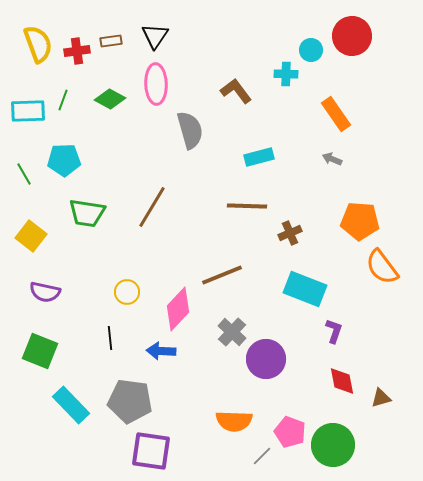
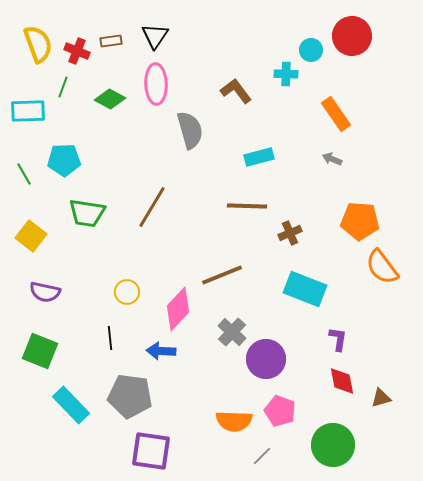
red cross at (77, 51): rotated 30 degrees clockwise
green line at (63, 100): moved 13 px up
purple L-shape at (334, 331): moved 4 px right, 8 px down; rotated 10 degrees counterclockwise
gray pentagon at (130, 401): moved 5 px up
pink pentagon at (290, 432): moved 10 px left, 21 px up
